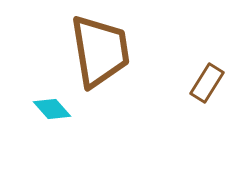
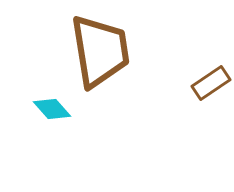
brown rectangle: moved 4 px right; rotated 24 degrees clockwise
